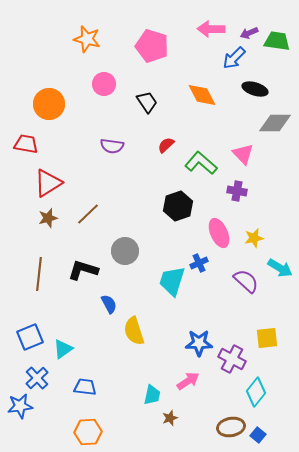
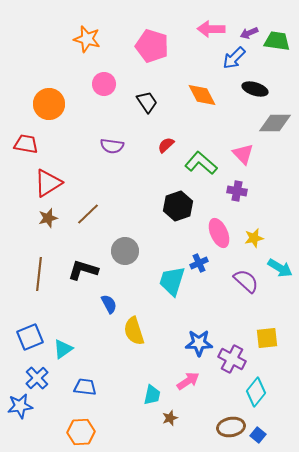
orange hexagon at (88, 432): moved 7 px left
